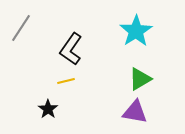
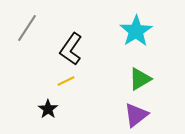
gray line: moved 6 px right
yellow line: rotated 12 degrees counterclockwise
purple triangle: moved 1 px right, 3 px down; rotated 48 degrees counterclockwise
